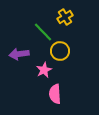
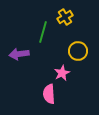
green line: rotated 60 degrees clockwise
yellow circle: moved 18 px right
pink star: moved 18 px right, 3 px down
pink semicircle: moved 6 px left
